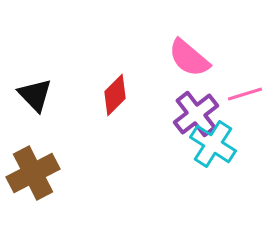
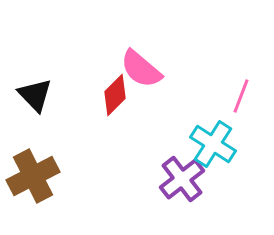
pink semicircle: moved 48 px left, 11 px down
pink line: moved 4 px left, 2 px down; rotated 52 degrees counterclockwise
purple cross: moved 14 px left, 65 px down
brown cross: moved 3 px down
